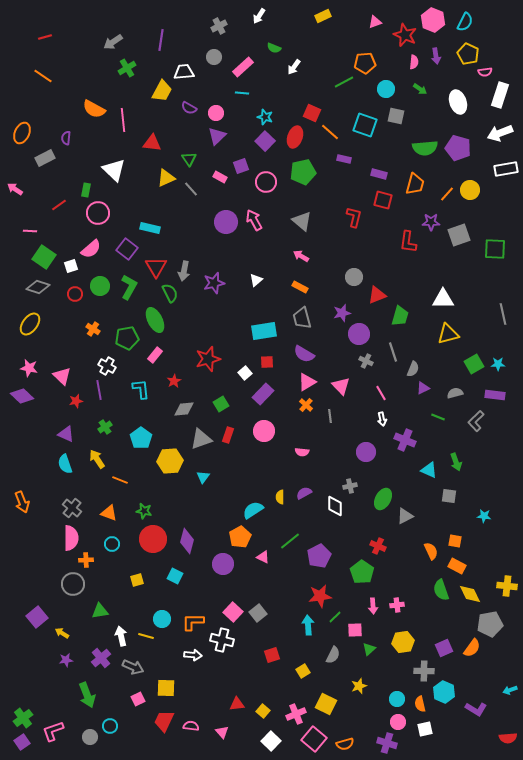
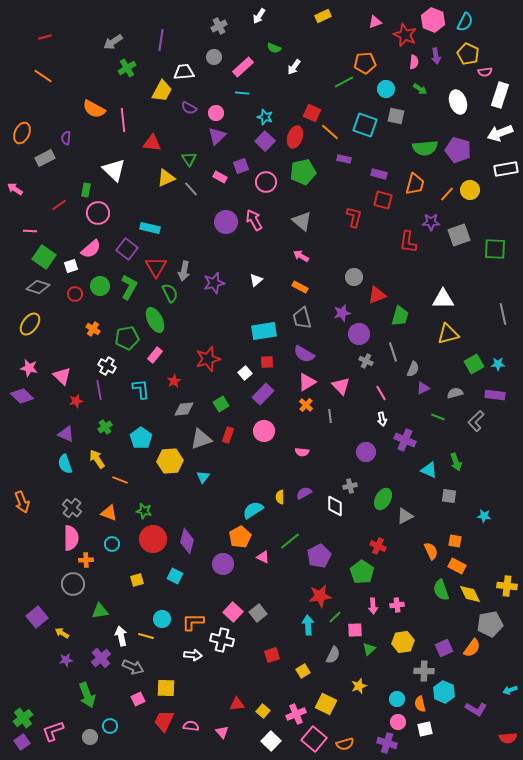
purple pentagon at (458, 148): moved 2 px down
